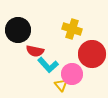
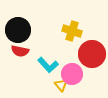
yellow cross: moved 2 px down
red semicircle: moved 15 px left
